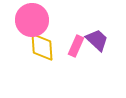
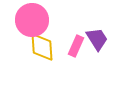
purple trapezoid: moved 1 px up; rotated 15 degrees clockwise
